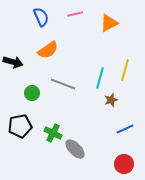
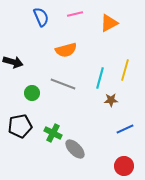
orange semicircle: moved 18 px right; rotated 20 degrees clockwise
brown star: rotated 16 degrees clockwise
red circle: moved 2 px down
